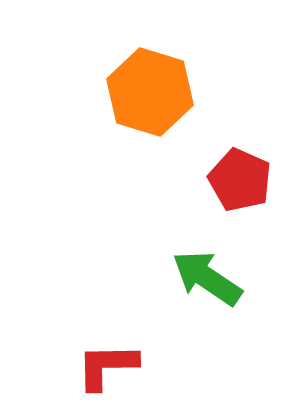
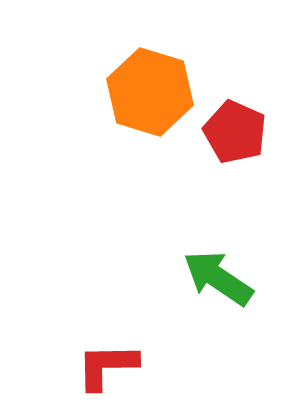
red pentagon: moved 5 px left, 48 px up
green arrow: moved 11 px right
